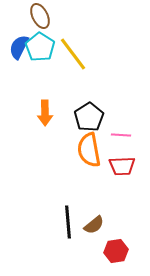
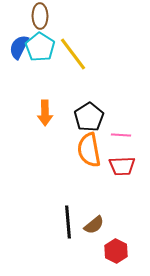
brown ellipse: rotated 25 degrees clockwise
red hexagon: rotated 25 degrees counterclockwise
